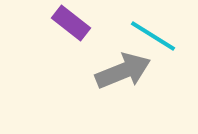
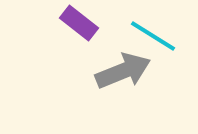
purple rectangle: moved 8 px right
